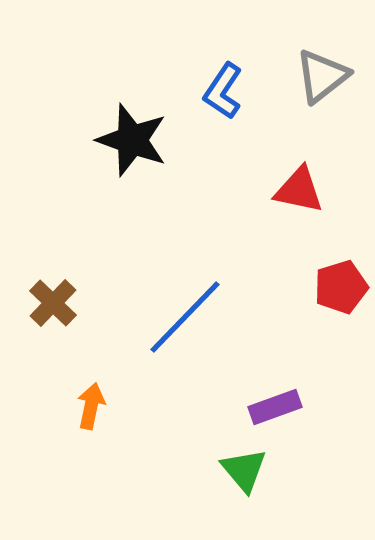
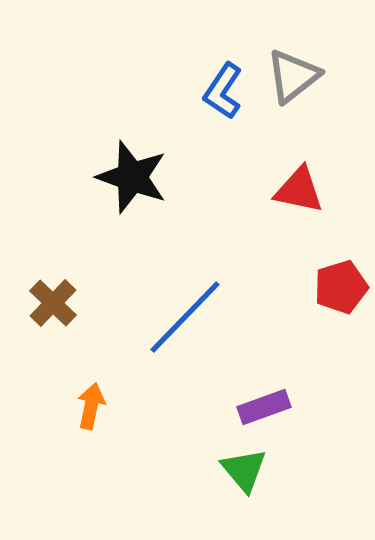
gray triangle: moved 29 px left
black star: moved 37 px down
purple rectangle: moved 11 px left
